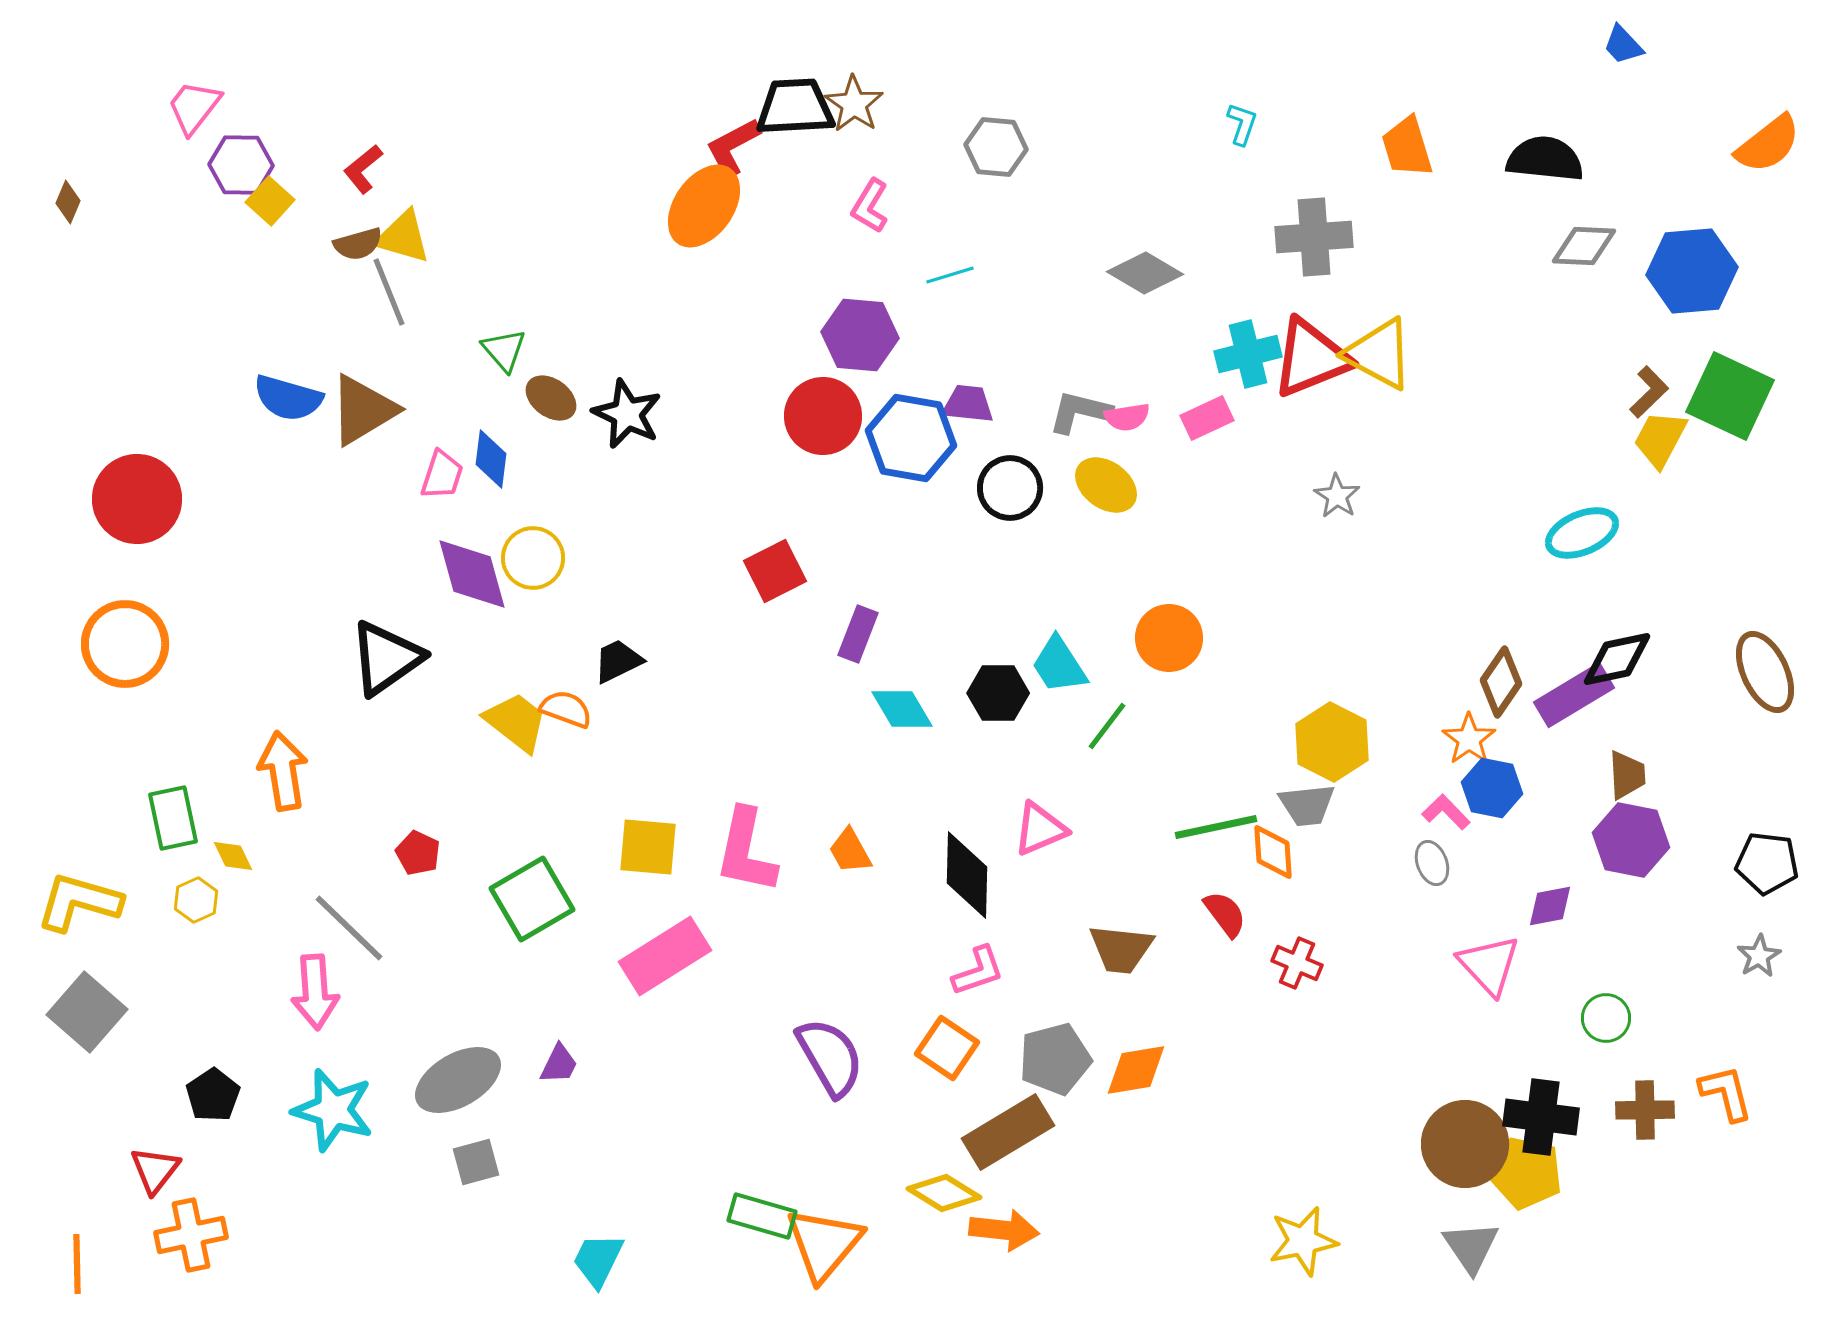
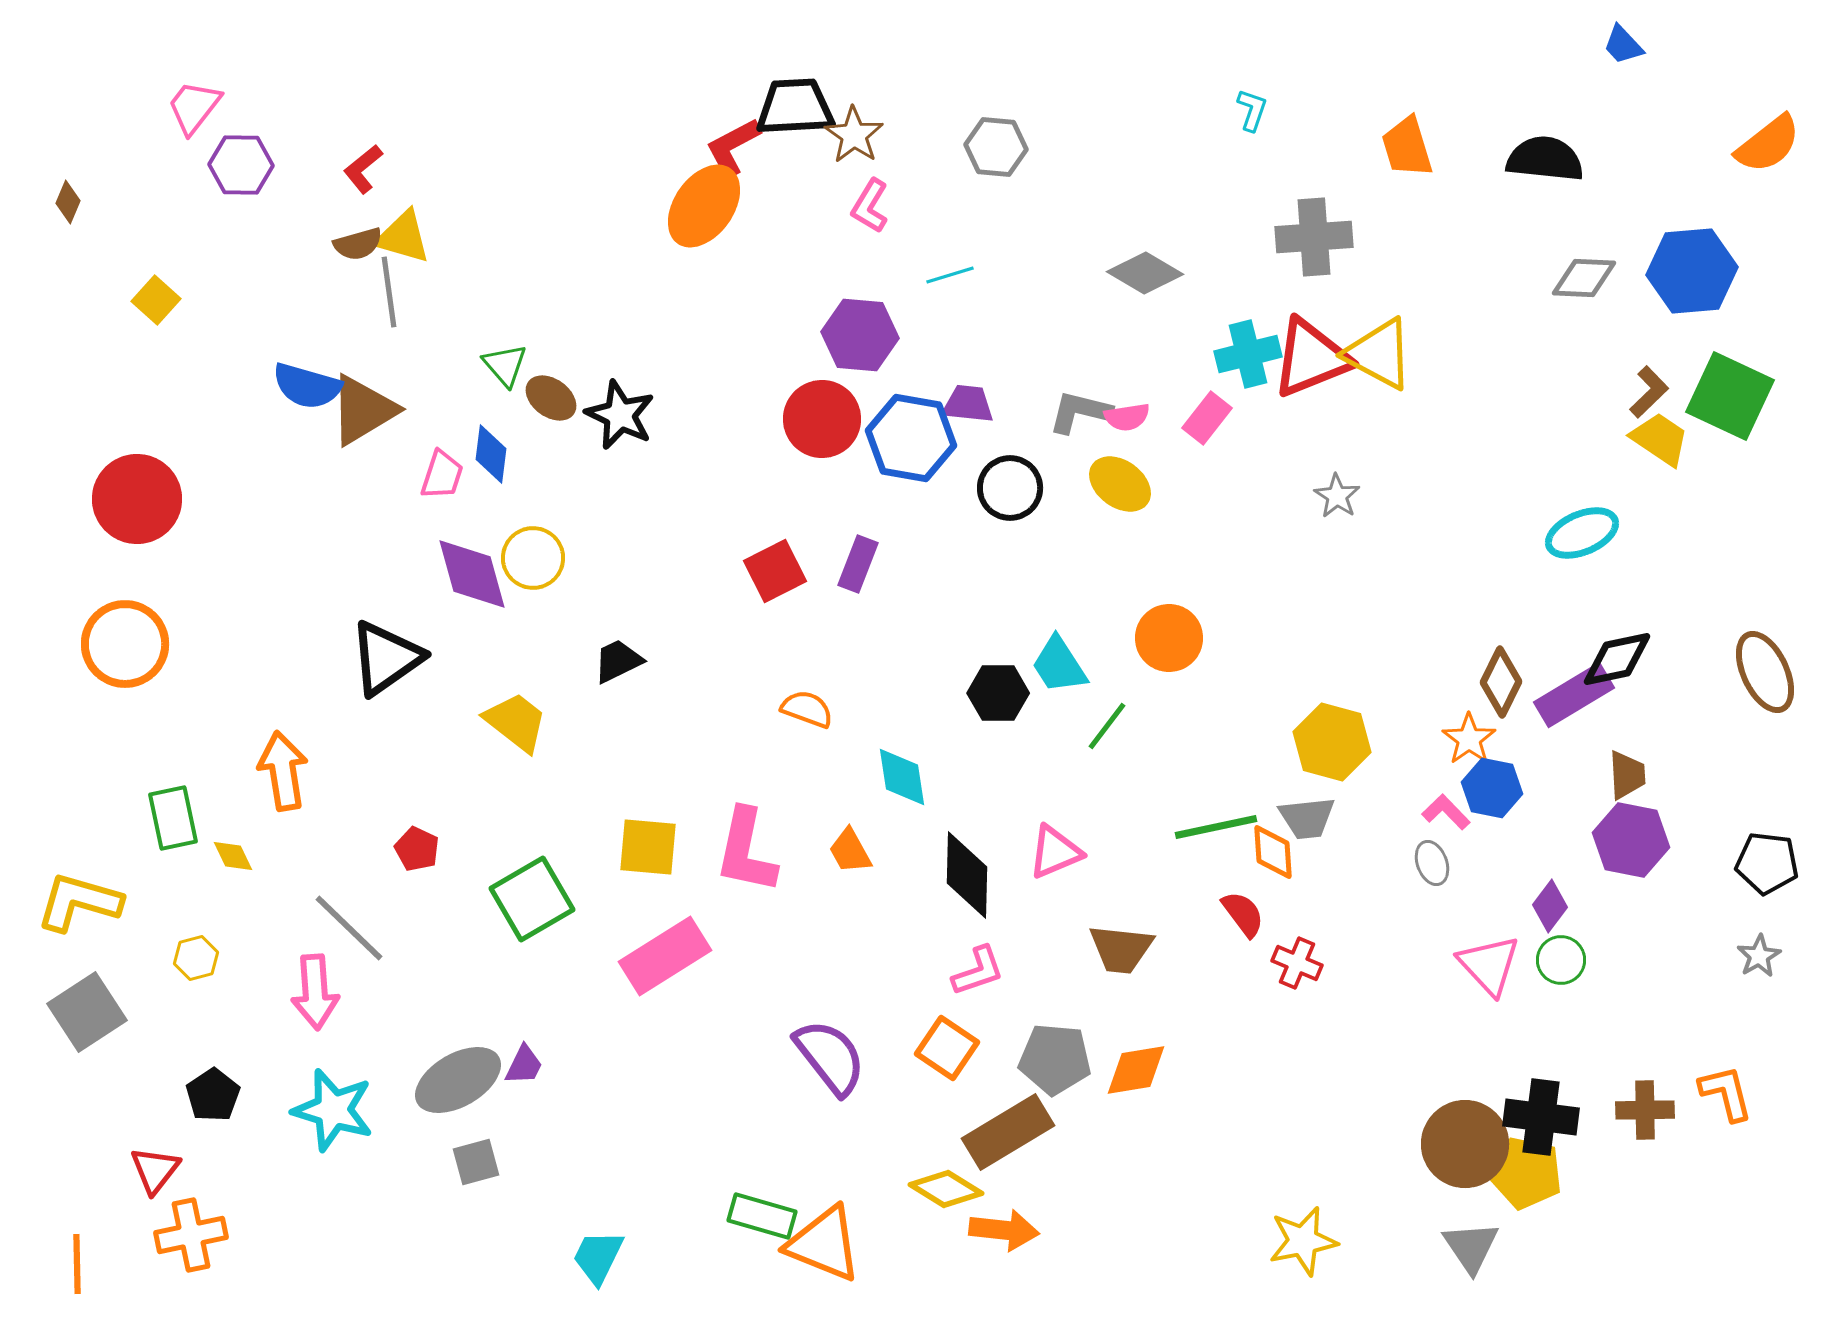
brown star at (854, 104): moved 31 px down
cyan L-shape at (1242, 124): moved 10 px right, 14 px up
yellow square at (270, 201): moved 114 px left, 99 px down
gray diamond at (1584, 246): moved 32 px down
gray line at (389, 292): rotated 14 degrees clockwise
green triangle at (504, 350): moved 1 px right, 15 px down
blue semicircle at (288, 398): moved 19 px right, 12 px up
black star at (627, 414): moved 7 px left, 1 px down
red circle at (823, 416): moved 1 px left, 3 px down
pink rectangle at (1207, 418): rotated 27 degrees counterclockwise
yellow trapezoid at (1660, 439): rotated 96 degrees clockwise
blue diamond at (491, 459): moved 5 px up
yellow ellipse at (1106, 485): moved 14 px right, 1 px up
purple rectangle at (858, 634): moved 70 px up
brown diamond at (1501, 682): rotated 8 degrees counterclockwise
orange semicircle at (566, 709): moved 241 px right
cyan diamond at (902, 709): moved 68 px down; rotated 22 degrees clockwise
yellow hexagon at (1332, 742): rotated 12 degrees counterclockwise
gray trapezoid at (1307, 805): moved 13 px down
pink triangle at (1040, 829): moved 15 px right, 23 px down
red pentagon at (418, 853): moved 1 px left, 4 px up
yellow hexagon at (196, 900): moved 58 px down; rotated 9 degrees clockwise
purple diamond at (1550, 906): rotated 42 degrees counterclockwise
red semicircle at (1225, 914): moved 18 px right
gray square at (87, 1012): rotated 16 degrees clockwise
green circle at (1606, 1018): moved 45 px left, 58 px up
purple semicircle at (830, 1057): rotated 8 degrees counterclockwise
gray pentagon at (1055, 1059): rotated 20 degrees clockwise
purple trapezoid at (559, 1064): moved 35 px left, 1 px down
yellow diamond at (944, 1193): moved 2 px right, 4 px up
orange triangle at (824, 1244): rotated 48 degrees counterclockwise
cyan trapezoid at (598, 1260): moved 3 px up
